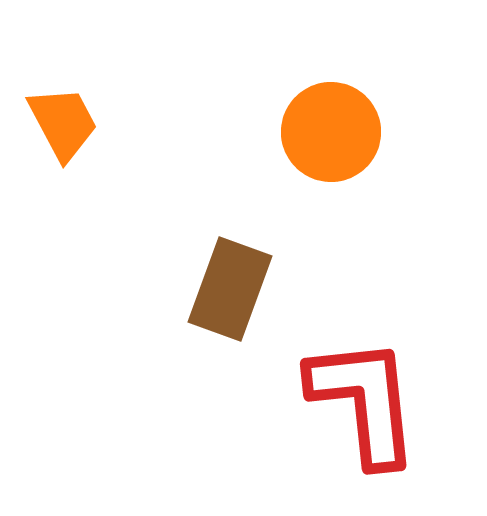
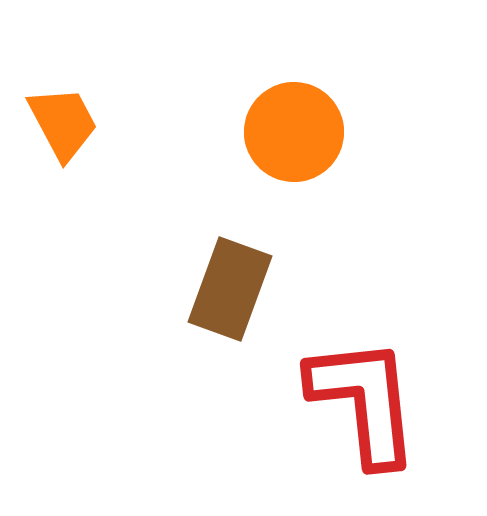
orange circle: moved 37 px left
